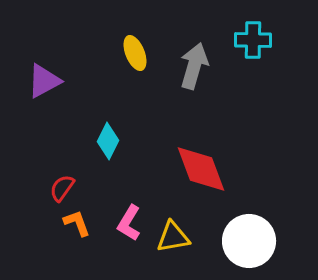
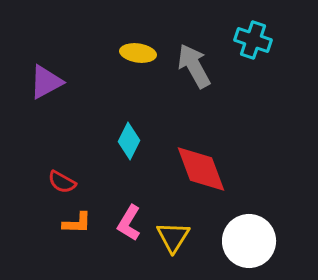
cyan cross: rotated 18 degrees clockwise
yellow ellipse: moved 3 px right; rotated 60 degrees counterclockwise
gray arrow: rotated 45 degrees counterclockwise
purple triangle: moved 2 px right, 1 px down
cyan diamond: moved 21 px right
red semicircle: moved 6 px up; rotated 96 degrees counterclockwise
orange L-shape: rotated 112 degrees clockwise
yellow triangle: rotated 48 degrees counterclockwise
